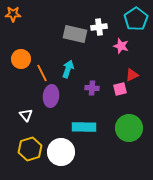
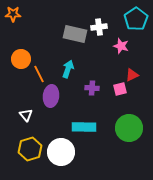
orange line: moved 3 px left, 1 px down
